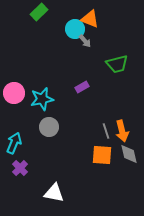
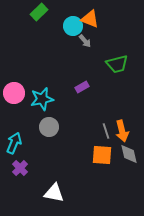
cyan circle: moved 2 px left, 3 px up
